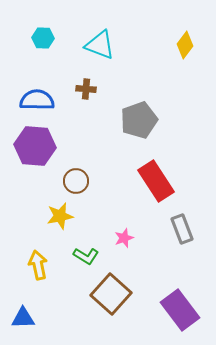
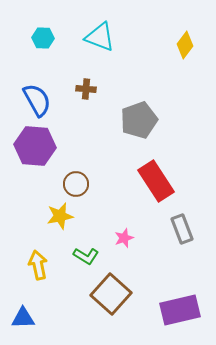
cyan triangle: moved 8 px up
blue semicircle: rotated 60 degrees clockwise
brown circle: moved 3 px down
purple rectangle: rotated 66 degrees counterclockwise
